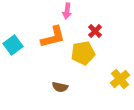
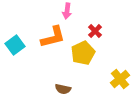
cyan square: moved 2 px right
yellow pentagon: rotated 15 degrees counterclockwise
brown semicircle: moved 3 px right, 2 px down
